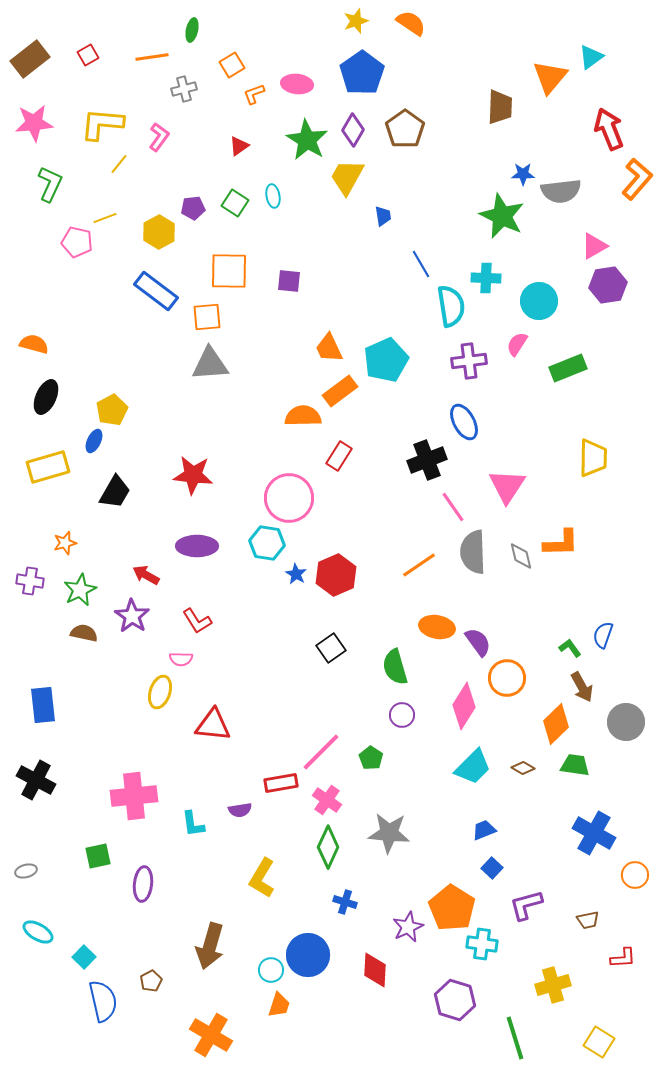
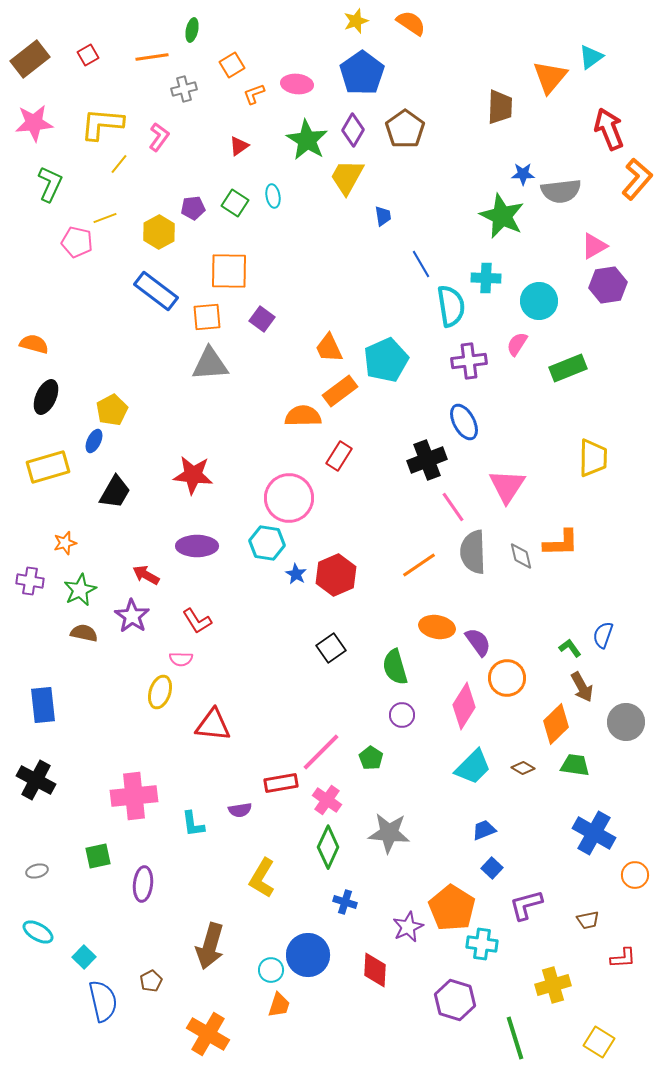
purple square at (289, 281): moved 27 px left, 38 px down; rotated 30 degrees clockwise
gray ellipse at (26, 871): moved 11 px right
orange cross at (211, 1035): moved 3 px left, 1 px up
